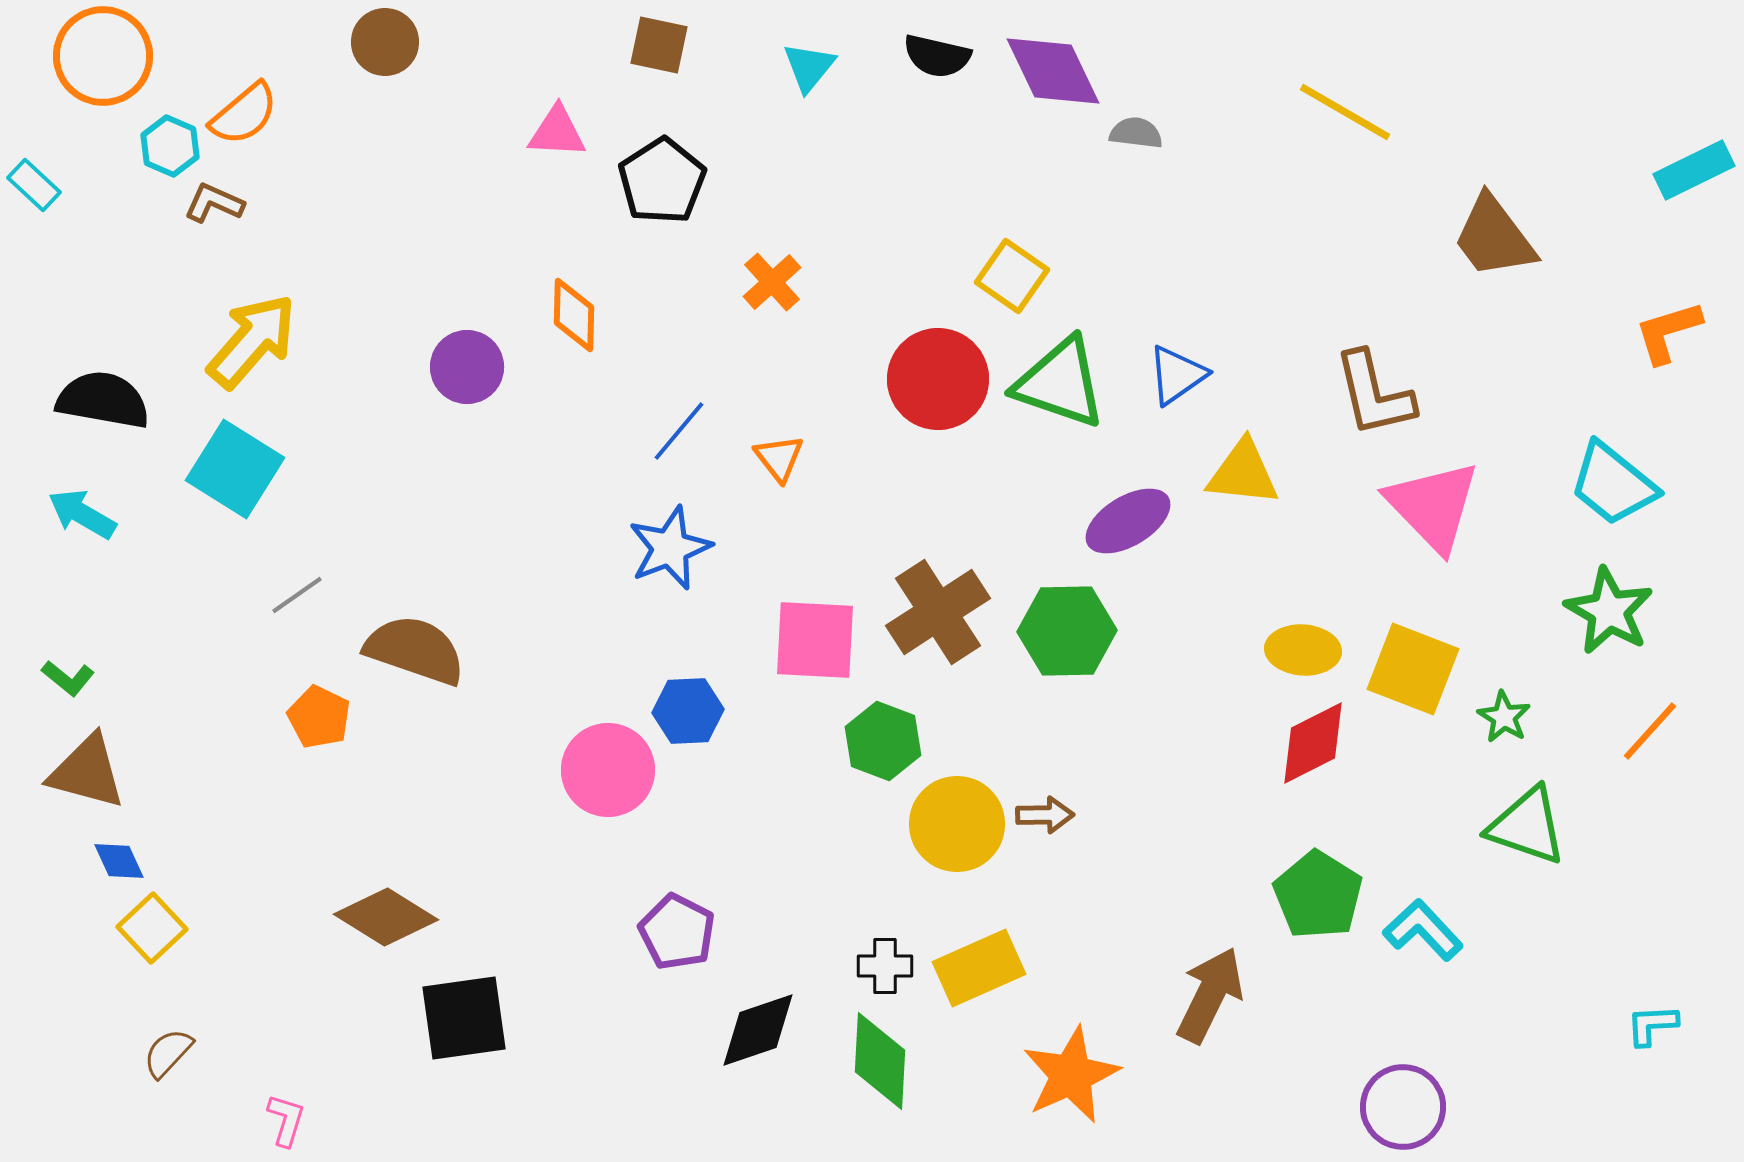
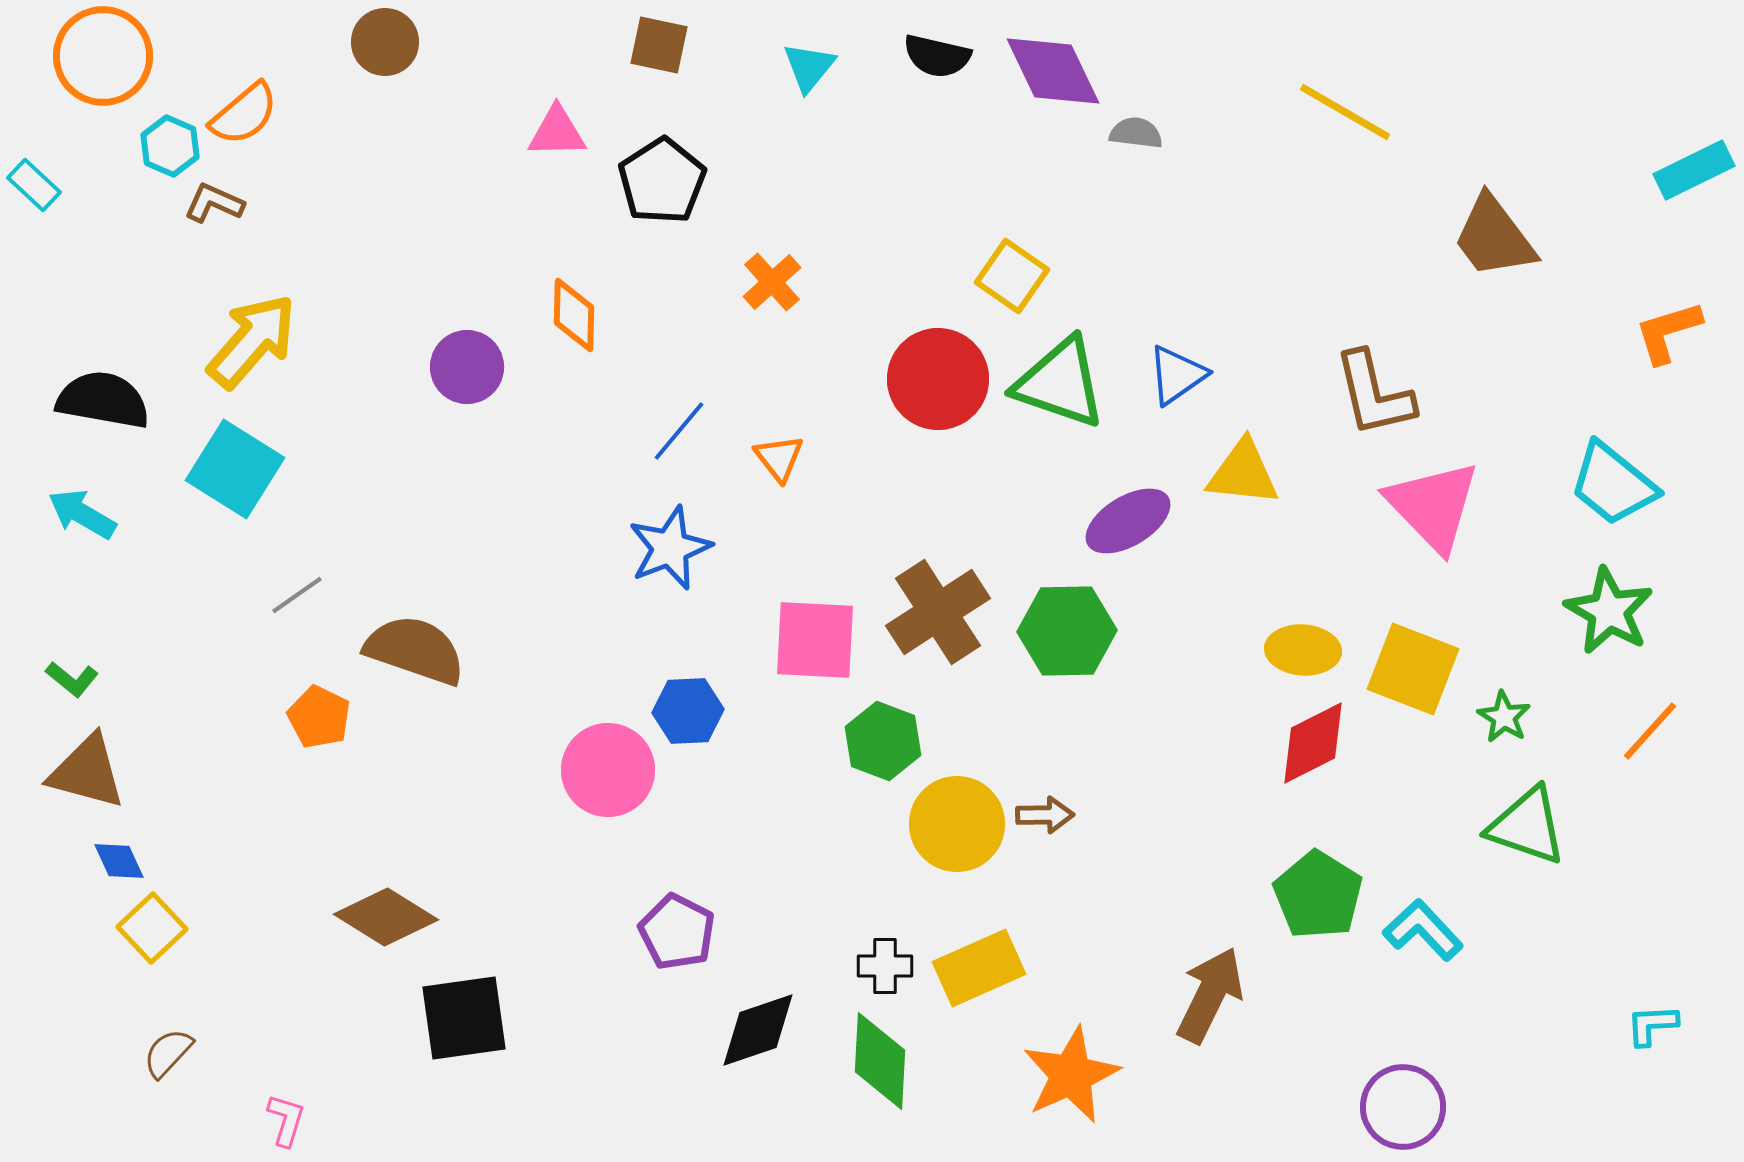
pink triangle at (557, 132): rotated 4 degrees counterclockwise
green L-shape at (68, 678): moved 4 px right, 1 px down
